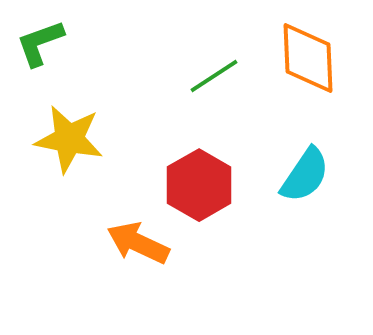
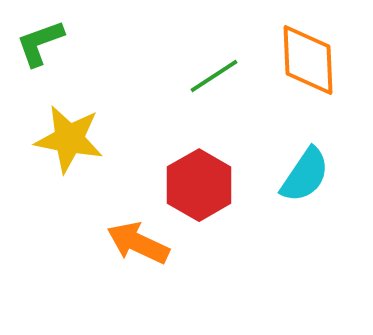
orange diamond: moved 2 px down
